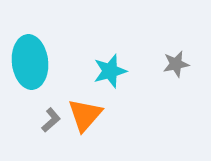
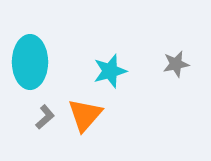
cyan ellipse: rotated 6 degrees clockwise
gray L-shape: moved 6 px left, 3 px up
